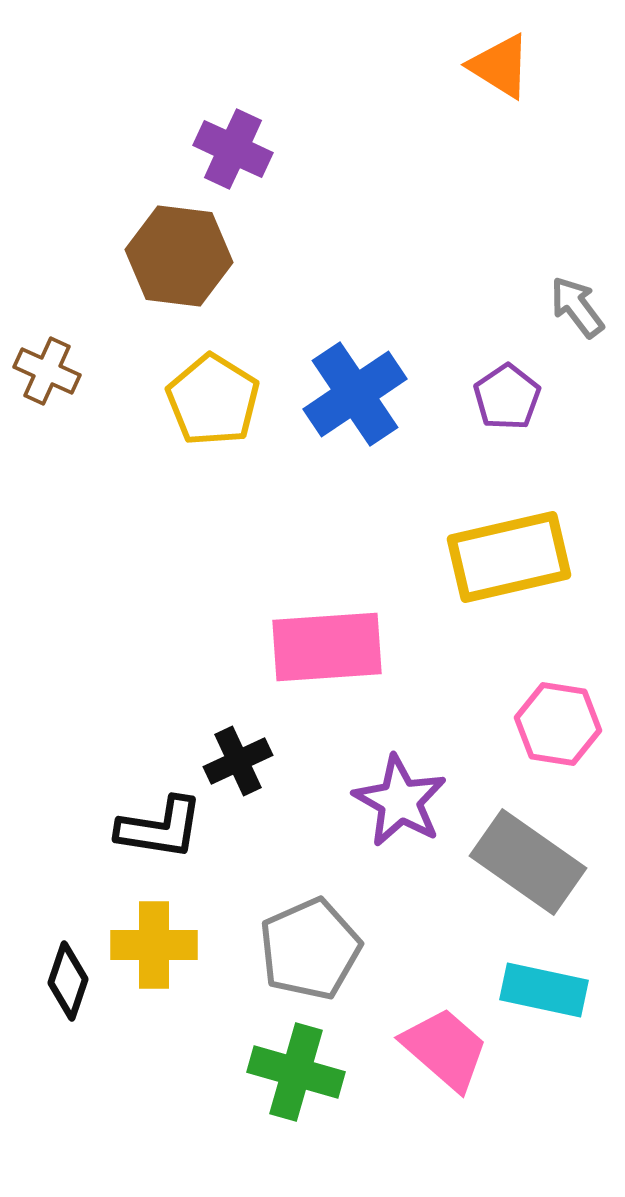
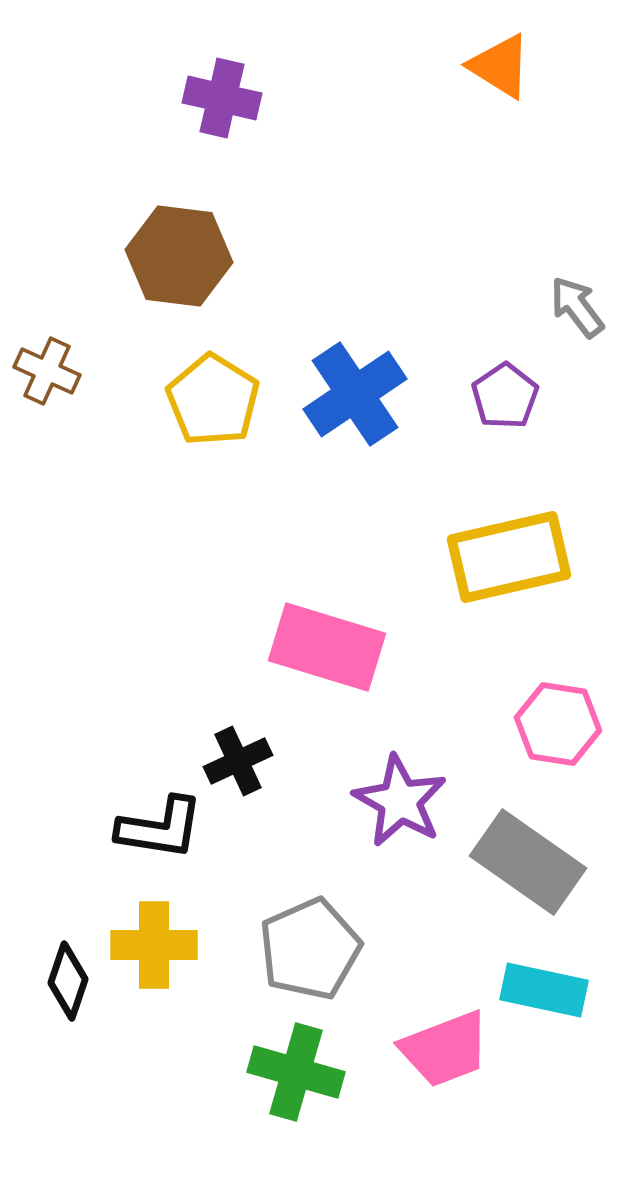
purple cross: moved 11 px left, 51 px up; rotated 12 degrees counterclockwise
purple pentagon: moved 2 px left, 1 px up
pink rectangle: rotated 21 degrees clockwise
pink trapezoid: rotated 118 degrees clockwise
